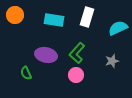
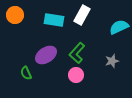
white rectangle: moved 5 px left, 2 px up; rotated 12 degrees clockwise
cyan semicircle: moved 1 px right, 1 px up
purple ellipse: rotated 45 degrees counterclockwise
